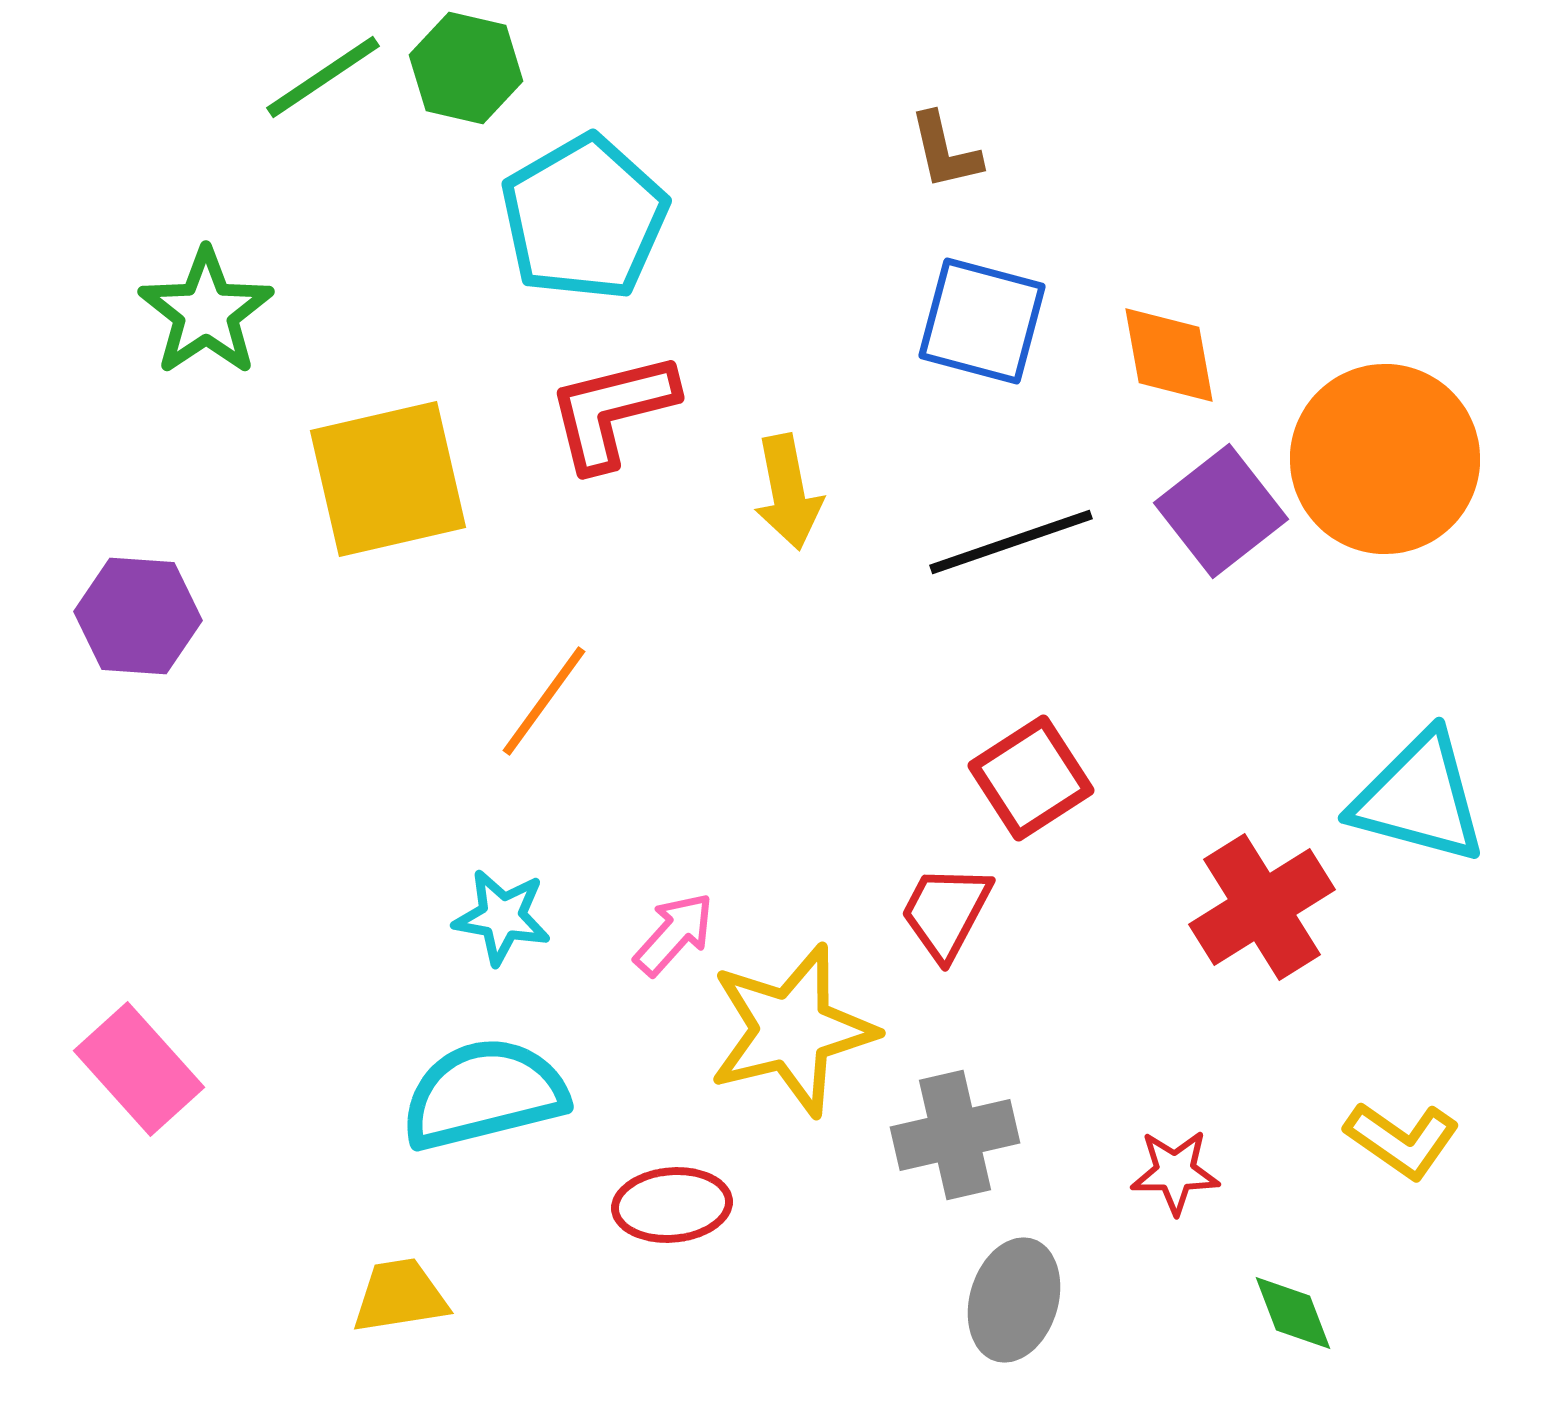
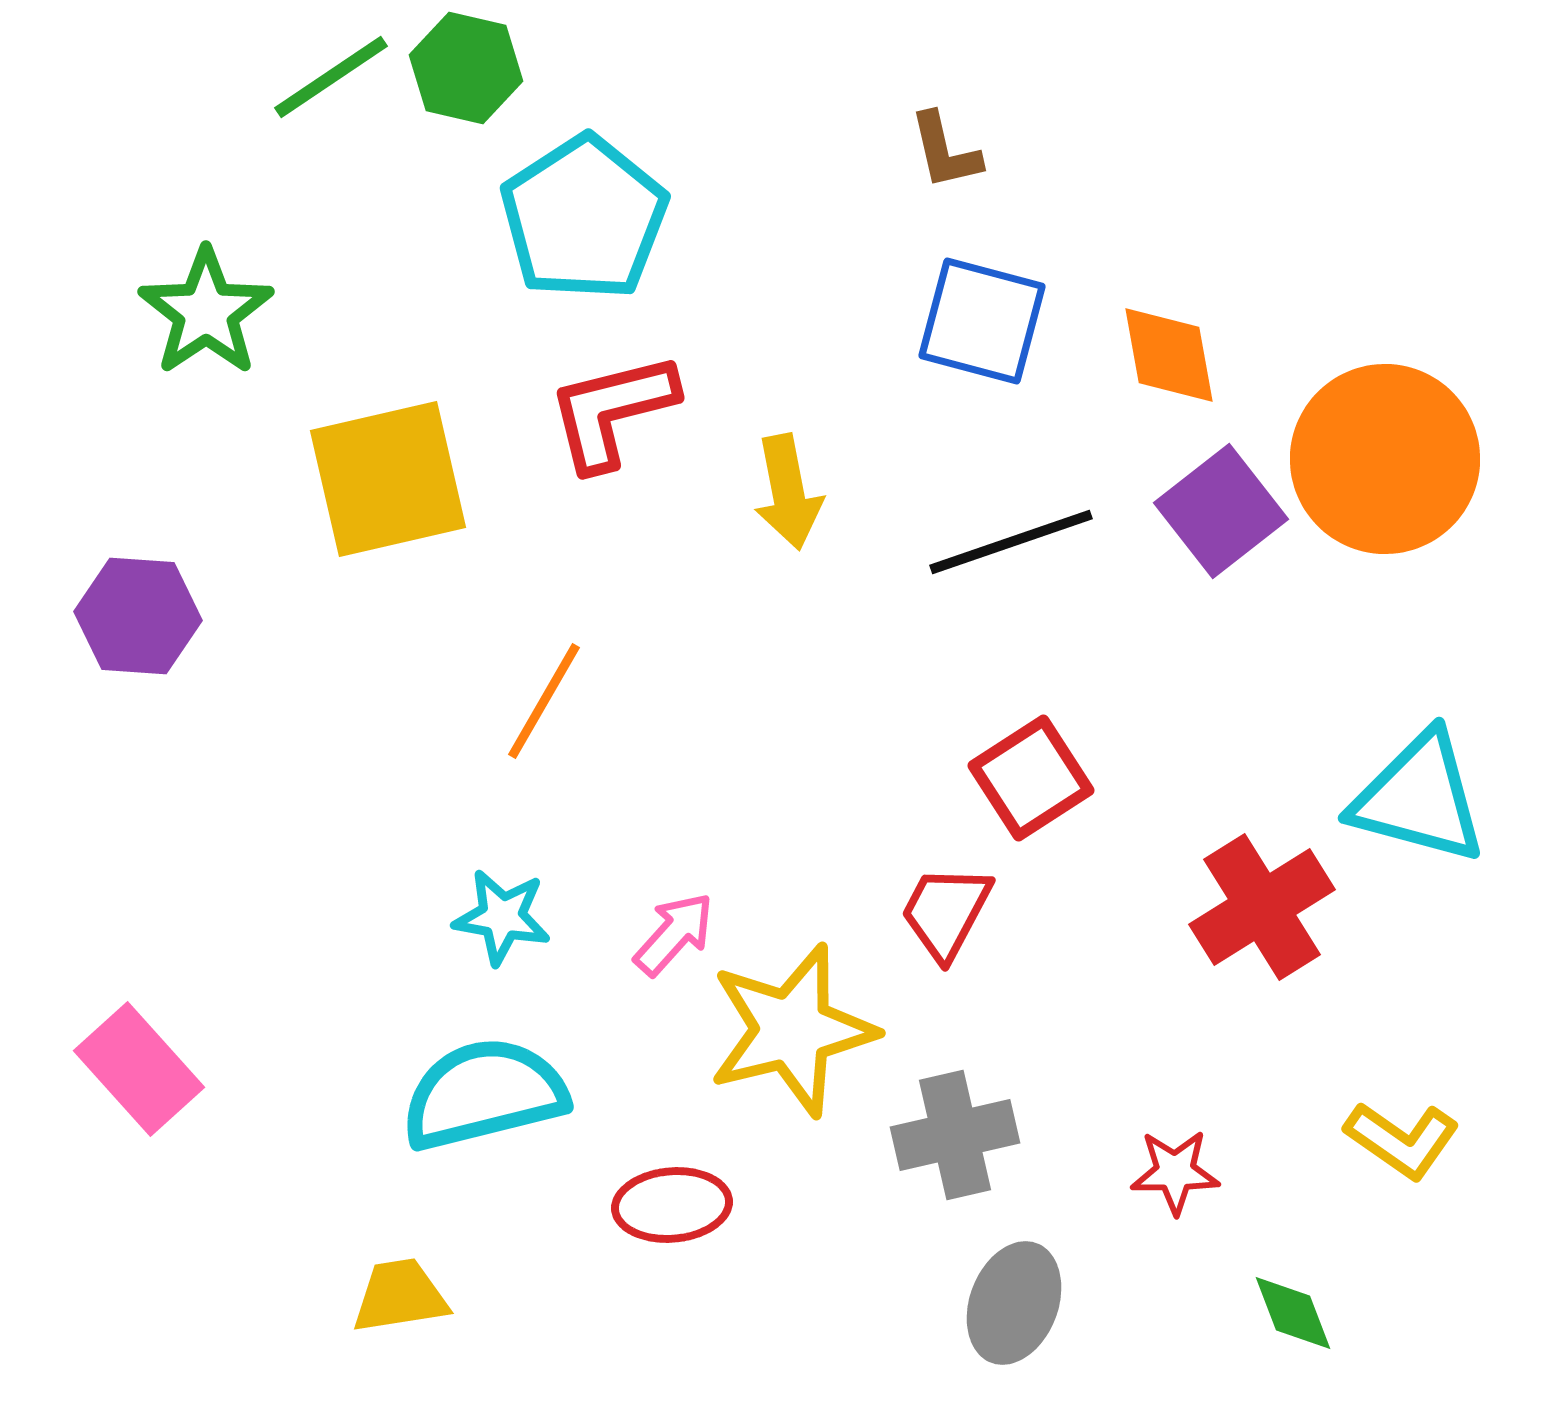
green line: moved 8 px right
cyan pentagon: rotated 3 degrees counterclockwise
orange line: rotated 6 degrees counterclockwise
gray ellipse: moved 3 px down; rotated 4 degrees clockwise
